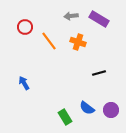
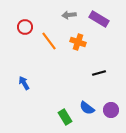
gray arrow: moved 2 px left, 1 px up
